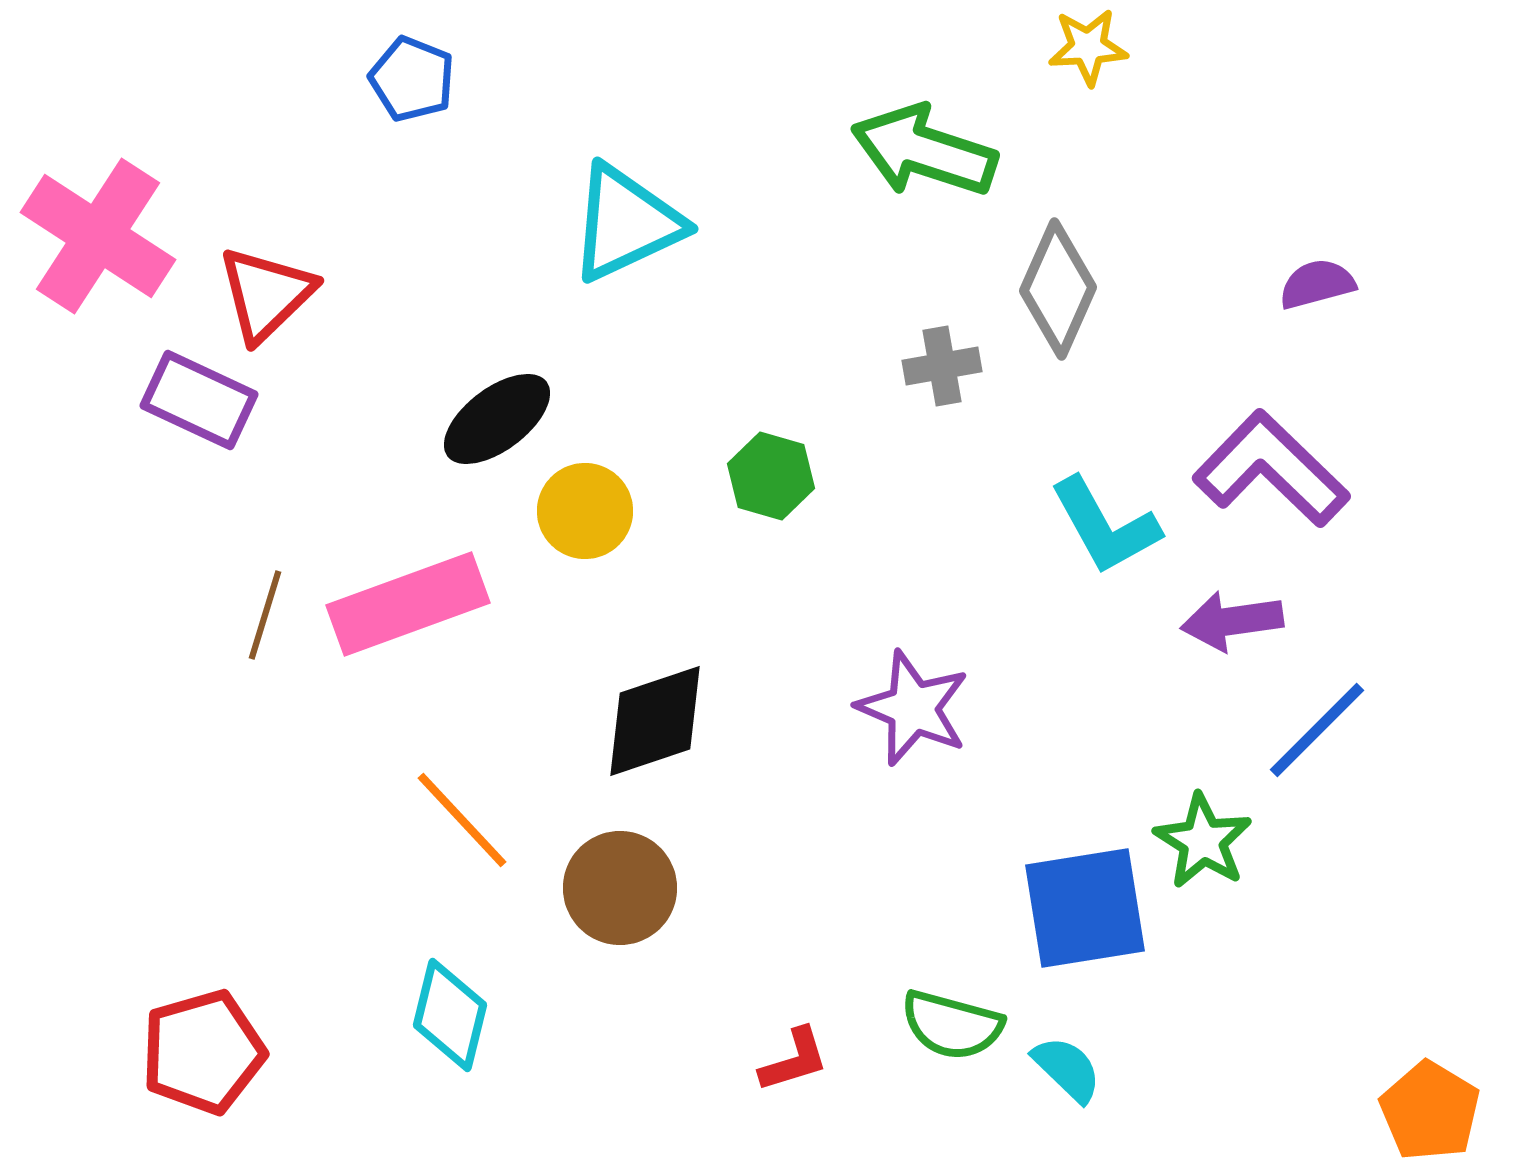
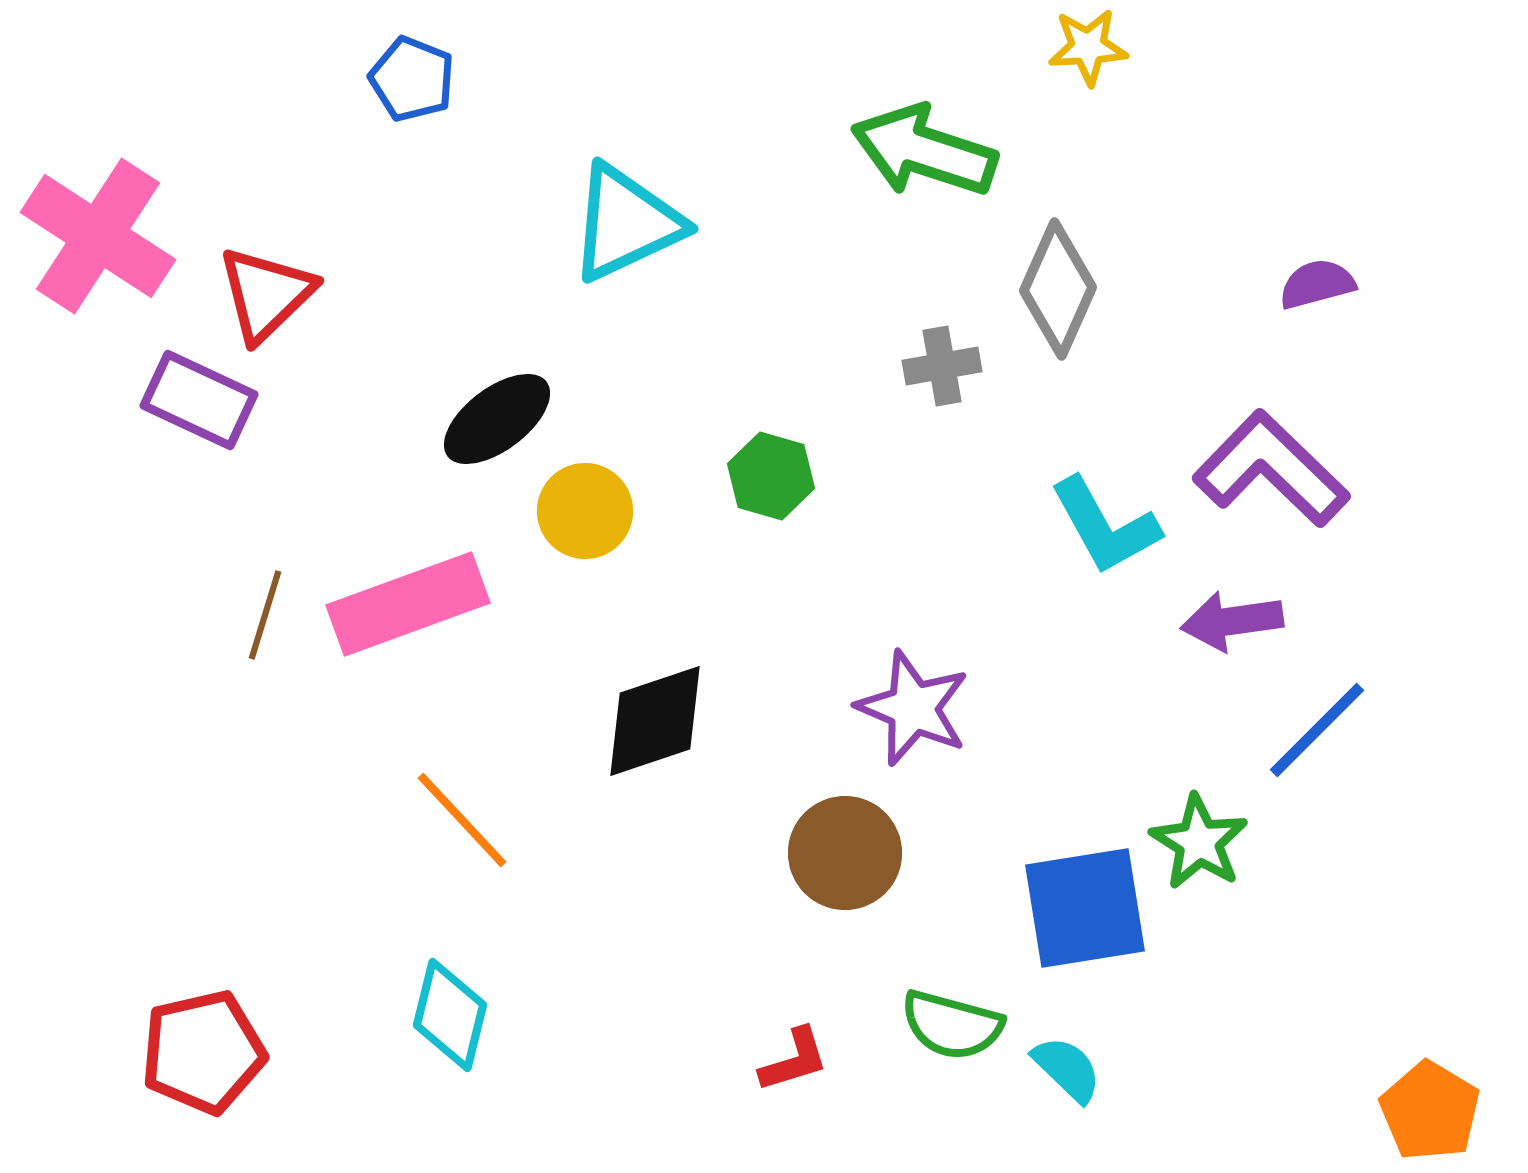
green star: moved 4 px left, 1 px down
brown circle: moved 225 px right, 35 px up
red pentagon: rotated 3 degrees clockwise
